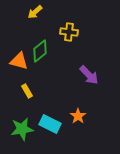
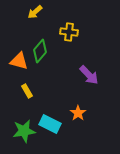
green diamond: rotated 10 degrees counterclockwise
orange star: moved 3 px up
green star: moved 2 px right, 2 px down
